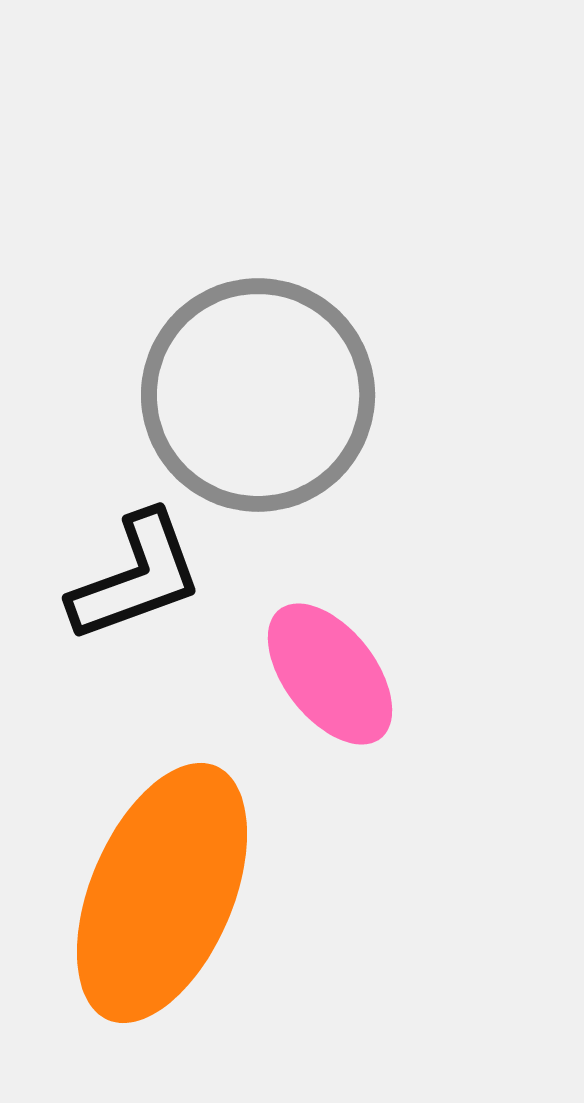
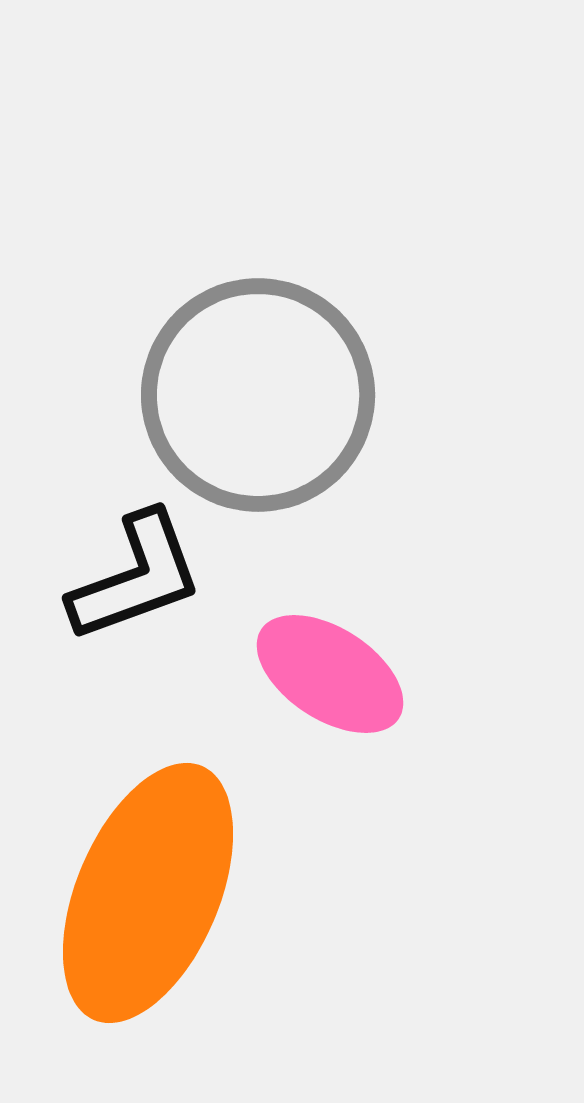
pink ellipse: rotated 19 degrees counterclockwise
orange ellipse: moved 14 px left
